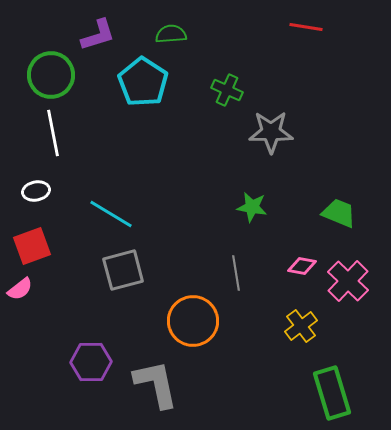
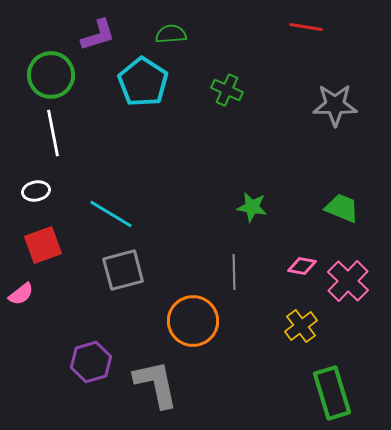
gray star: moved 64 px right, 27 px up
green trapezoid: moved 3 px right, 5 px up
red square: moved 11 px right, 1 px up
gray line: moved 2 px left, 1 px up; rotated 8 degrees clockwise
pink semicircle: moved 1 px right, 5 px down
purple hexagon: rotated 15 degrees counterclockwise
